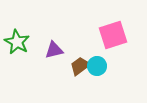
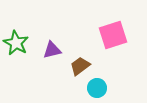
green star: moved 1 px left, 1 px down
purple triangle: moved 2 px left
cyan circle: moved 22 px down
